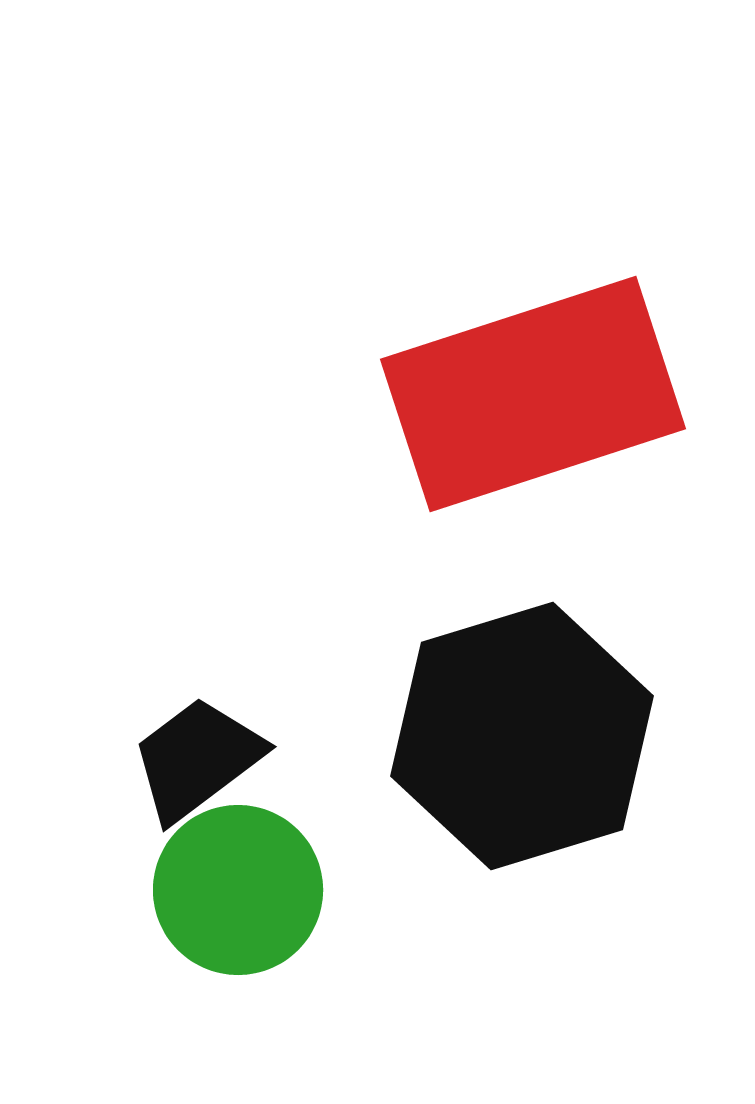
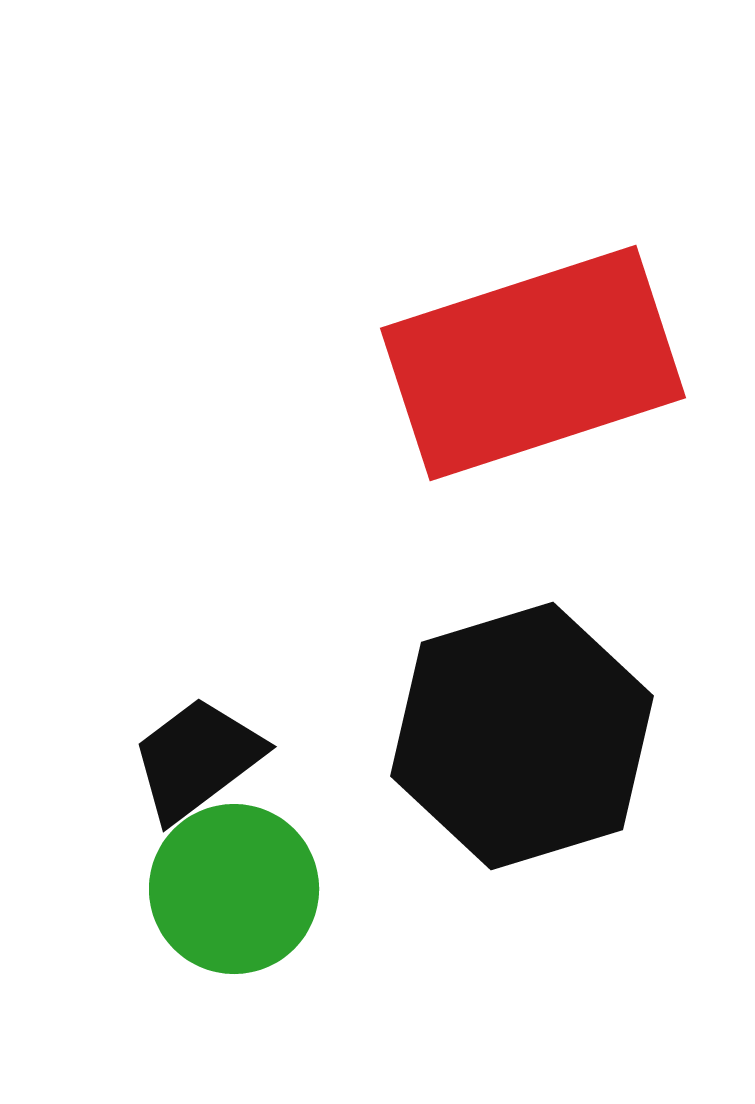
red rectangle: moved 31 px up
green circle: moved 4 px left, 1 px up
